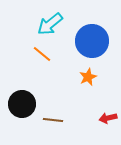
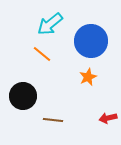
blue circle: moved 1 px left
black circle: moved 1 px right, 8 px up
